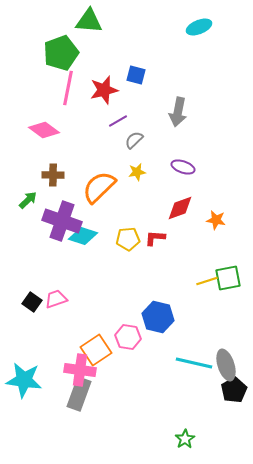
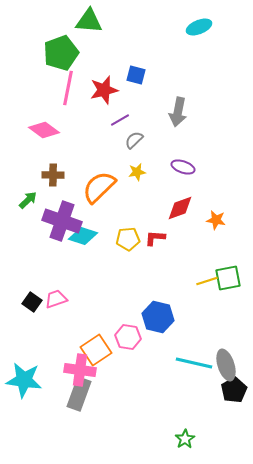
purple line: moved 2 px right, 1 px up
